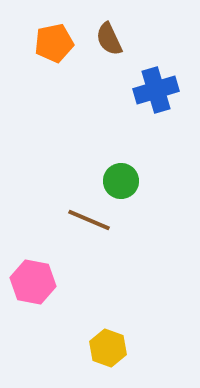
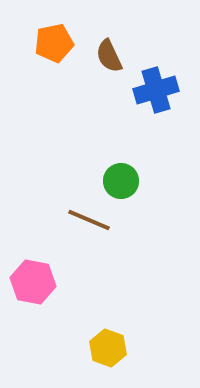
brown semicircle: moved 17 px down
